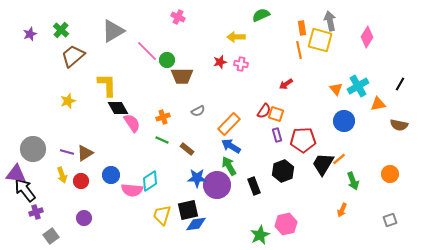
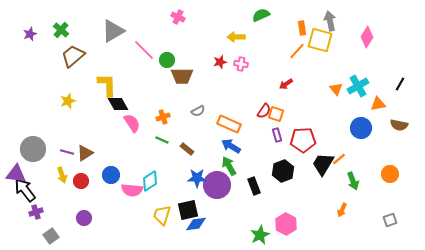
orange line at (299, 50): moved 2 px left, 1 px down; rotated 54 degrees clockwise
pink line at (147, 51): moved 3 px left, 1 px up
black diamond at (118, 108): moved 4 px up
blue circle at (344, 121): moved 17 px right, 7 px down
orange rectangle at (229, 124): rotated 70 degrees clockwise
pink hexagon at (286, 224): rotated 20 degrees counterclockwise
